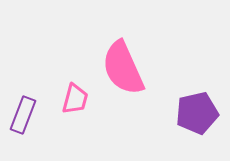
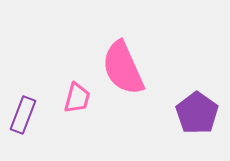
pink trapezoid: moved 2 px right, 1 px up
purple pentagon: rotated 24 degrees counterclockwise
